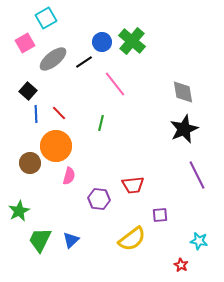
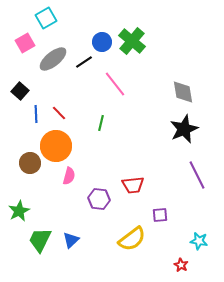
black square: moved 8 px left
